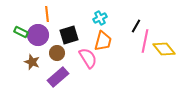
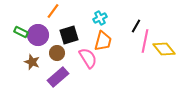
orange line: moved 6 px right, 3 px up; rotated 42 degrees clockwise
